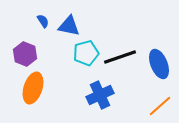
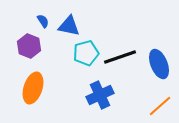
purple hexagon: moved 4 px right, 8 px up
